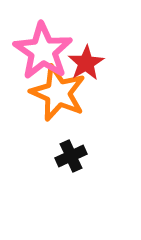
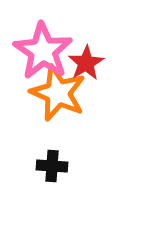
black cross: moved 19 px left, 10 px down; rotated 28 degrees clockwise
